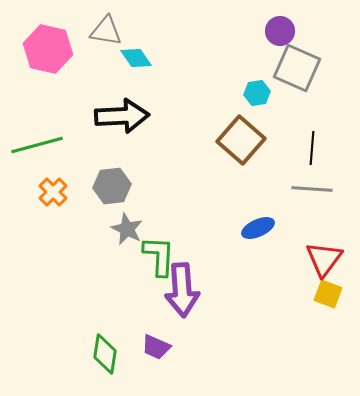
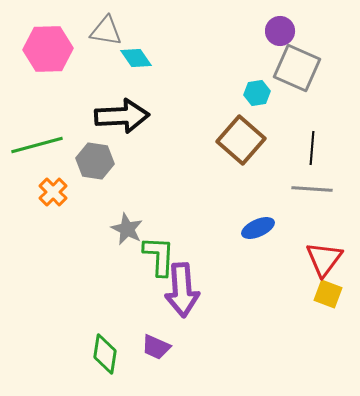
pink hexagon: rotated 15 degrees counterclockwise
gray hexagon: moved 17 px left, 25 px up; rotated 15 degrees clockwise
